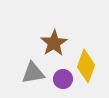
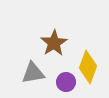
yellow diamond: moved 2 px right, 1 px down
purple circle: moved 3 px right, 3 px down
